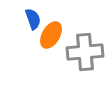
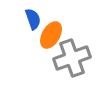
gray cross: moved 13 px left, 6 px down; rotated 15 degrees counterclockwise
